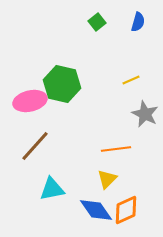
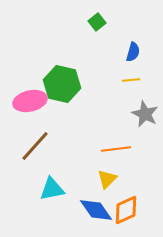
blue semicircle: moved 5 px left, 30 px down
yellow line: rotated 18 degrees clockwise
